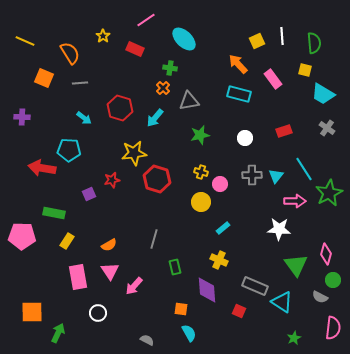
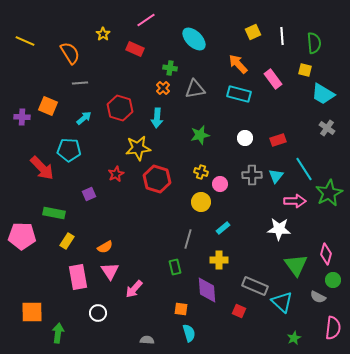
yellow star at (103, 36): moved 2 px up
cyan ellipse at (184, 39): moved 10 px right
yellow square at (257, 41): moved 4 px left, 9 px up
orange square at (44, 78): moved 4 px right, 28 px down
gray triangle at (189, 101): moved 6 px right, 12 px up
cyan arrow at (84, 118): rotated 77 degrees counterclockwise
cyan arrow at (155, 118): moved 2 px right; rotated 36 degrees counterclockwise
red rectangle at (284, 131): moved 6 px left, 9 px down
yellow star at (134, 153): moved 4 px right, 5 px up
red arrow at (42, 168): rotated 144 degrees counterclockwise
red star at (112, 180): moved 4 px right, 6 px up; rotated 14 degrees counterclockwise
gray line at (154, 239): moved 34 px right
orange semicircle at (109, 245): moved 4 px left, 2 px down
yellow cross at (219, 260): rotated 24 degrees counterclockwise
pink arrow at (134, 286): moved 3 px down
gray semicircle at (320, 297): moved 2 px left
cyan triangle at (282, 302): rotated 10 degrees clockwise
green arrow at (58, 333): rotated 18 degrees counterclockwise
cyan semicircle at (189, 333): rotated 12 degrees clockwise
gray semicircle at (147, 340): rotated 24 degrees counterclockwise
